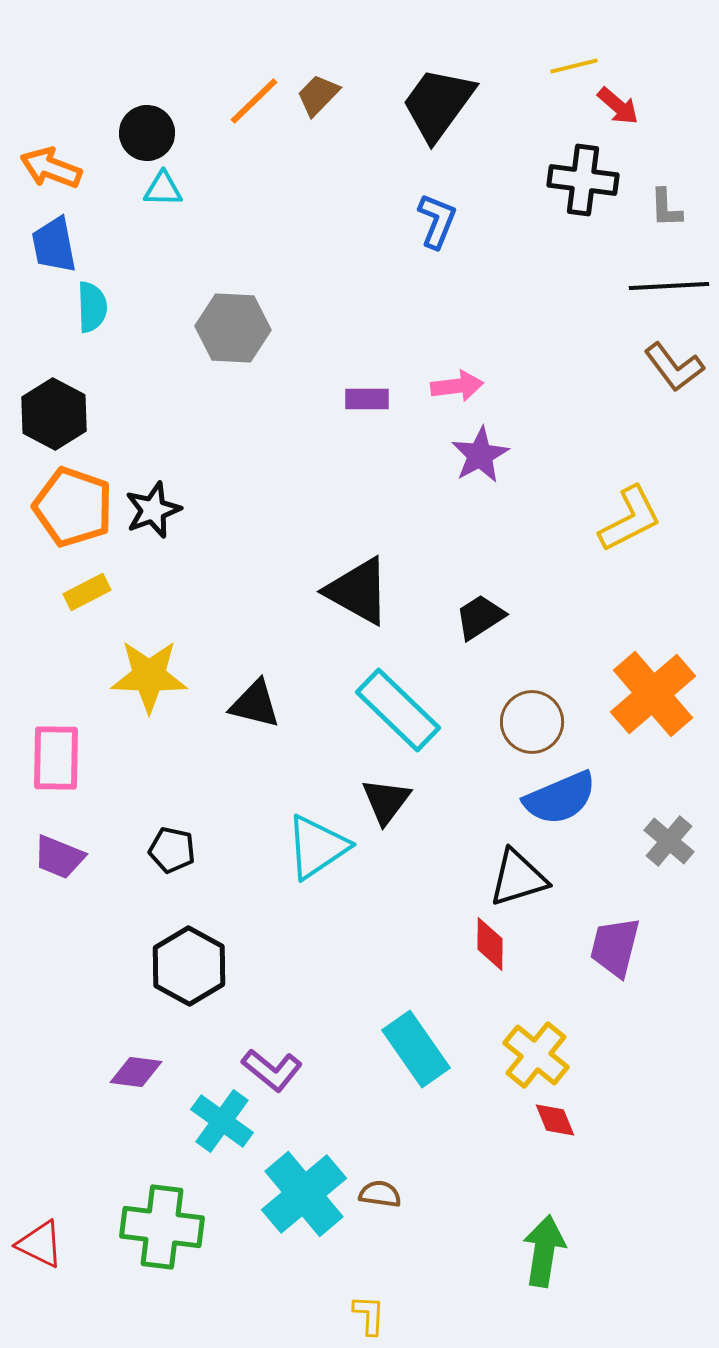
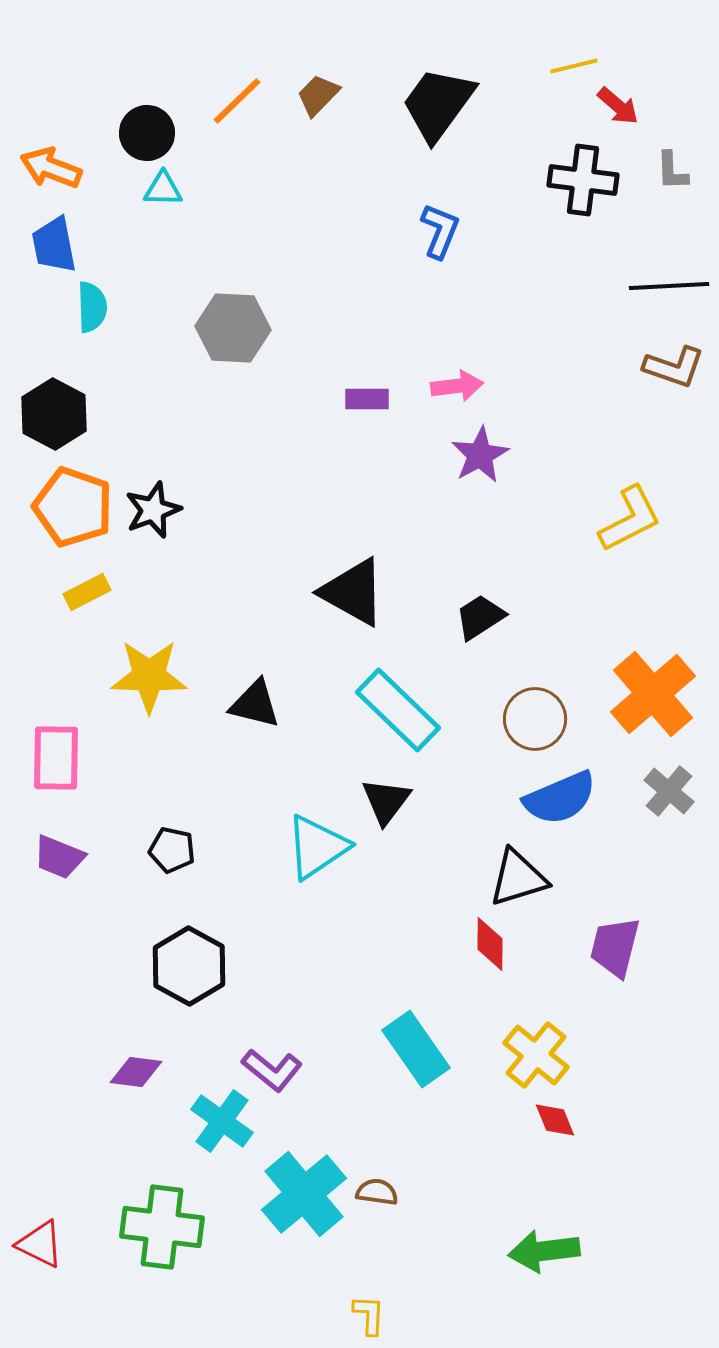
orange line at (254, 101): moved 17 px left
gray L-shape at (666, 208): moved 6 px right, 37 px up
blue L-shape at (437, 221): moved 3 px right, 10 px down
brown L-shape at (674, 367): rotated 34 degrees counterclockwise
black triangle at (358, 591): moved 5 px left, 1 px down
brown circle at (532, 722): moved 3 px right, 3 px up
gray cross at (669, 841): moved 50 px up
brown semicircle at (380, 1194): moved 3 px left, 2 px up
green arrow at (544, 1251): rotated 106 degrees counterclockwise
